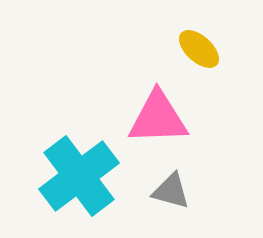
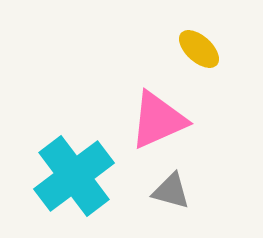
pink triangle: moved 2 px down; rotated 22 degrees counterclockwise
cyan cross: moved 5 px left
